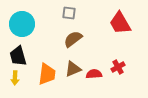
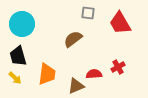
gray square: moved 19 px right
brown triangle: moved 3 px right, 17 px down
yellow arrow: rotated 48 degrees counterclockwise
